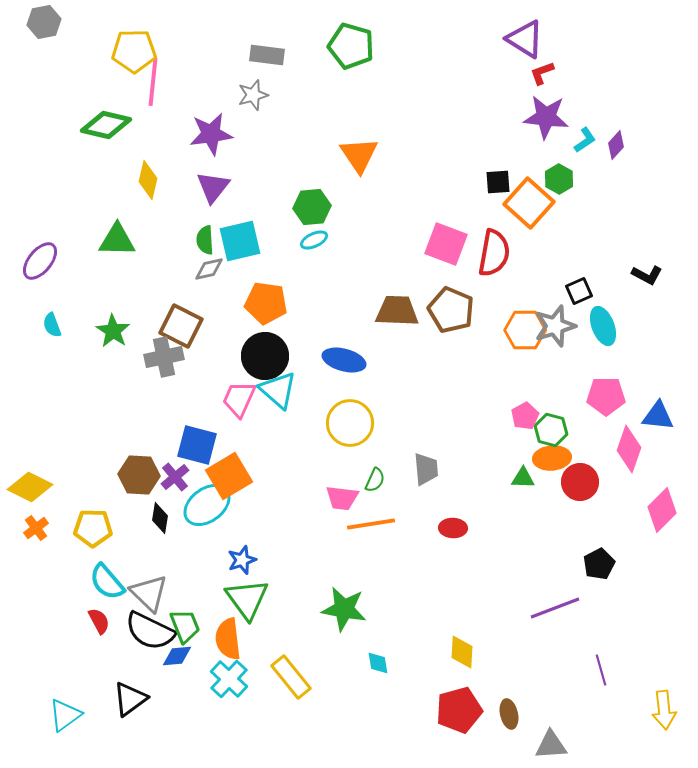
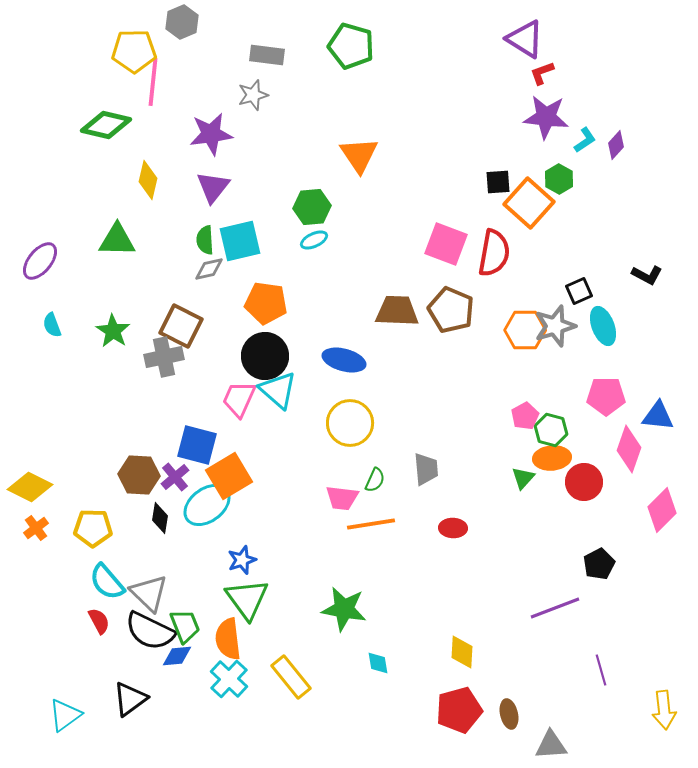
gray hexagon at (44, 22): moved 138 px right; rotated 12 degrees counterclockwise
green triangle at (523, 478): rotated 50 degrees counterclockwise
red circle at (580, 482): moved 4 px right
